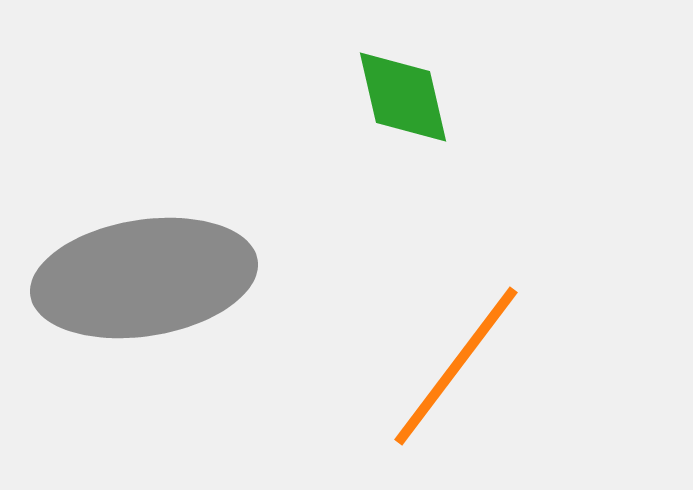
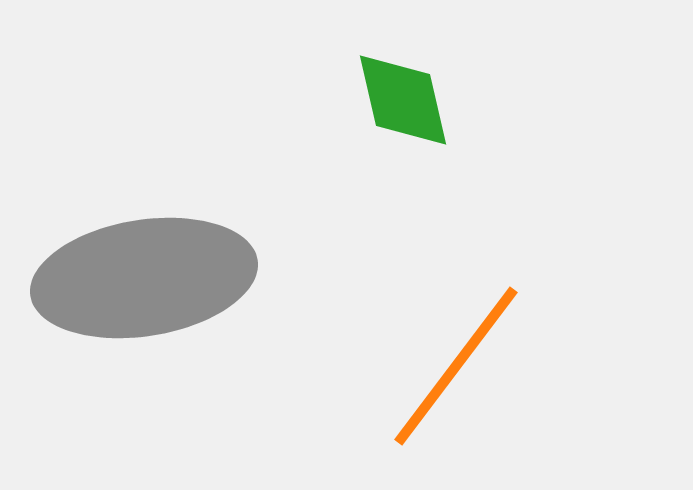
green diamond: moved 3 px down
